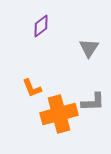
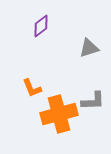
gray triangle: rotated 40 degrees clockwise
gray L-shape: moved 1 px up
